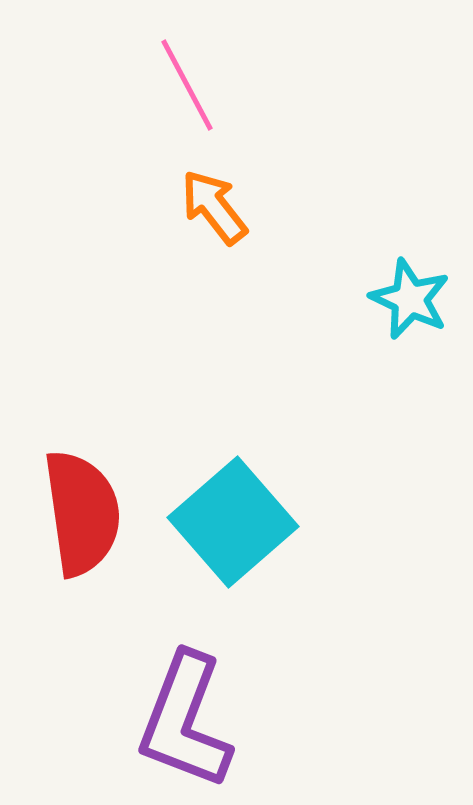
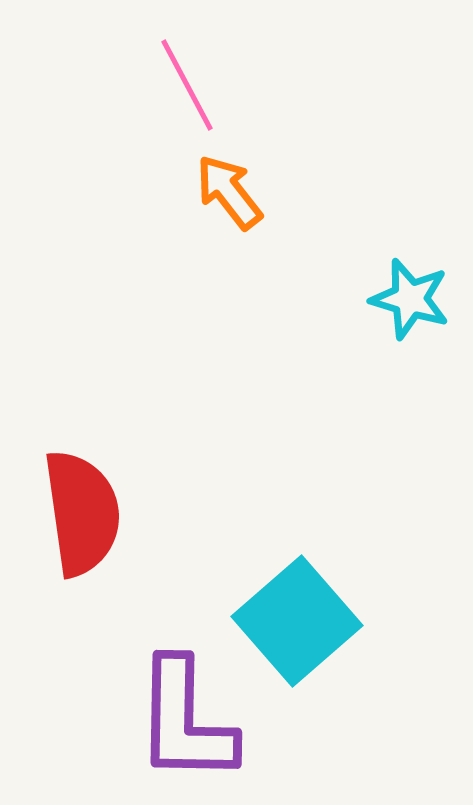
orange arrow: moved 15 px right, 15 px up
cyan star: rotated 8 degrees counterclockwise
cyan square: moved 64 px right, 99 px down
purple L-shape: rotated 20 degrees counterclockwise
